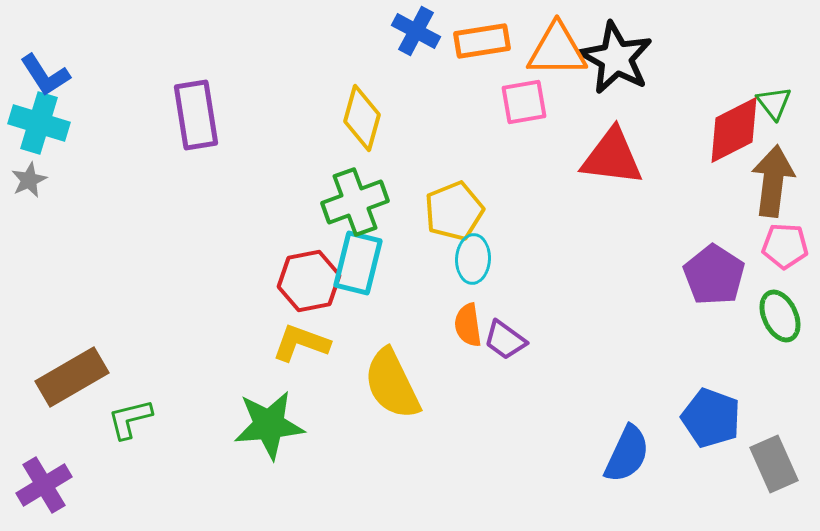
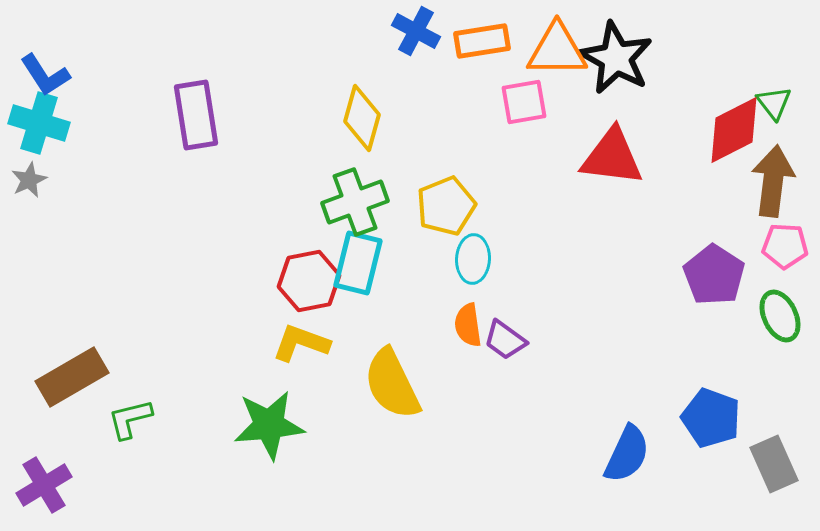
yellow pentagon: moved 8 px left, 5 px up
